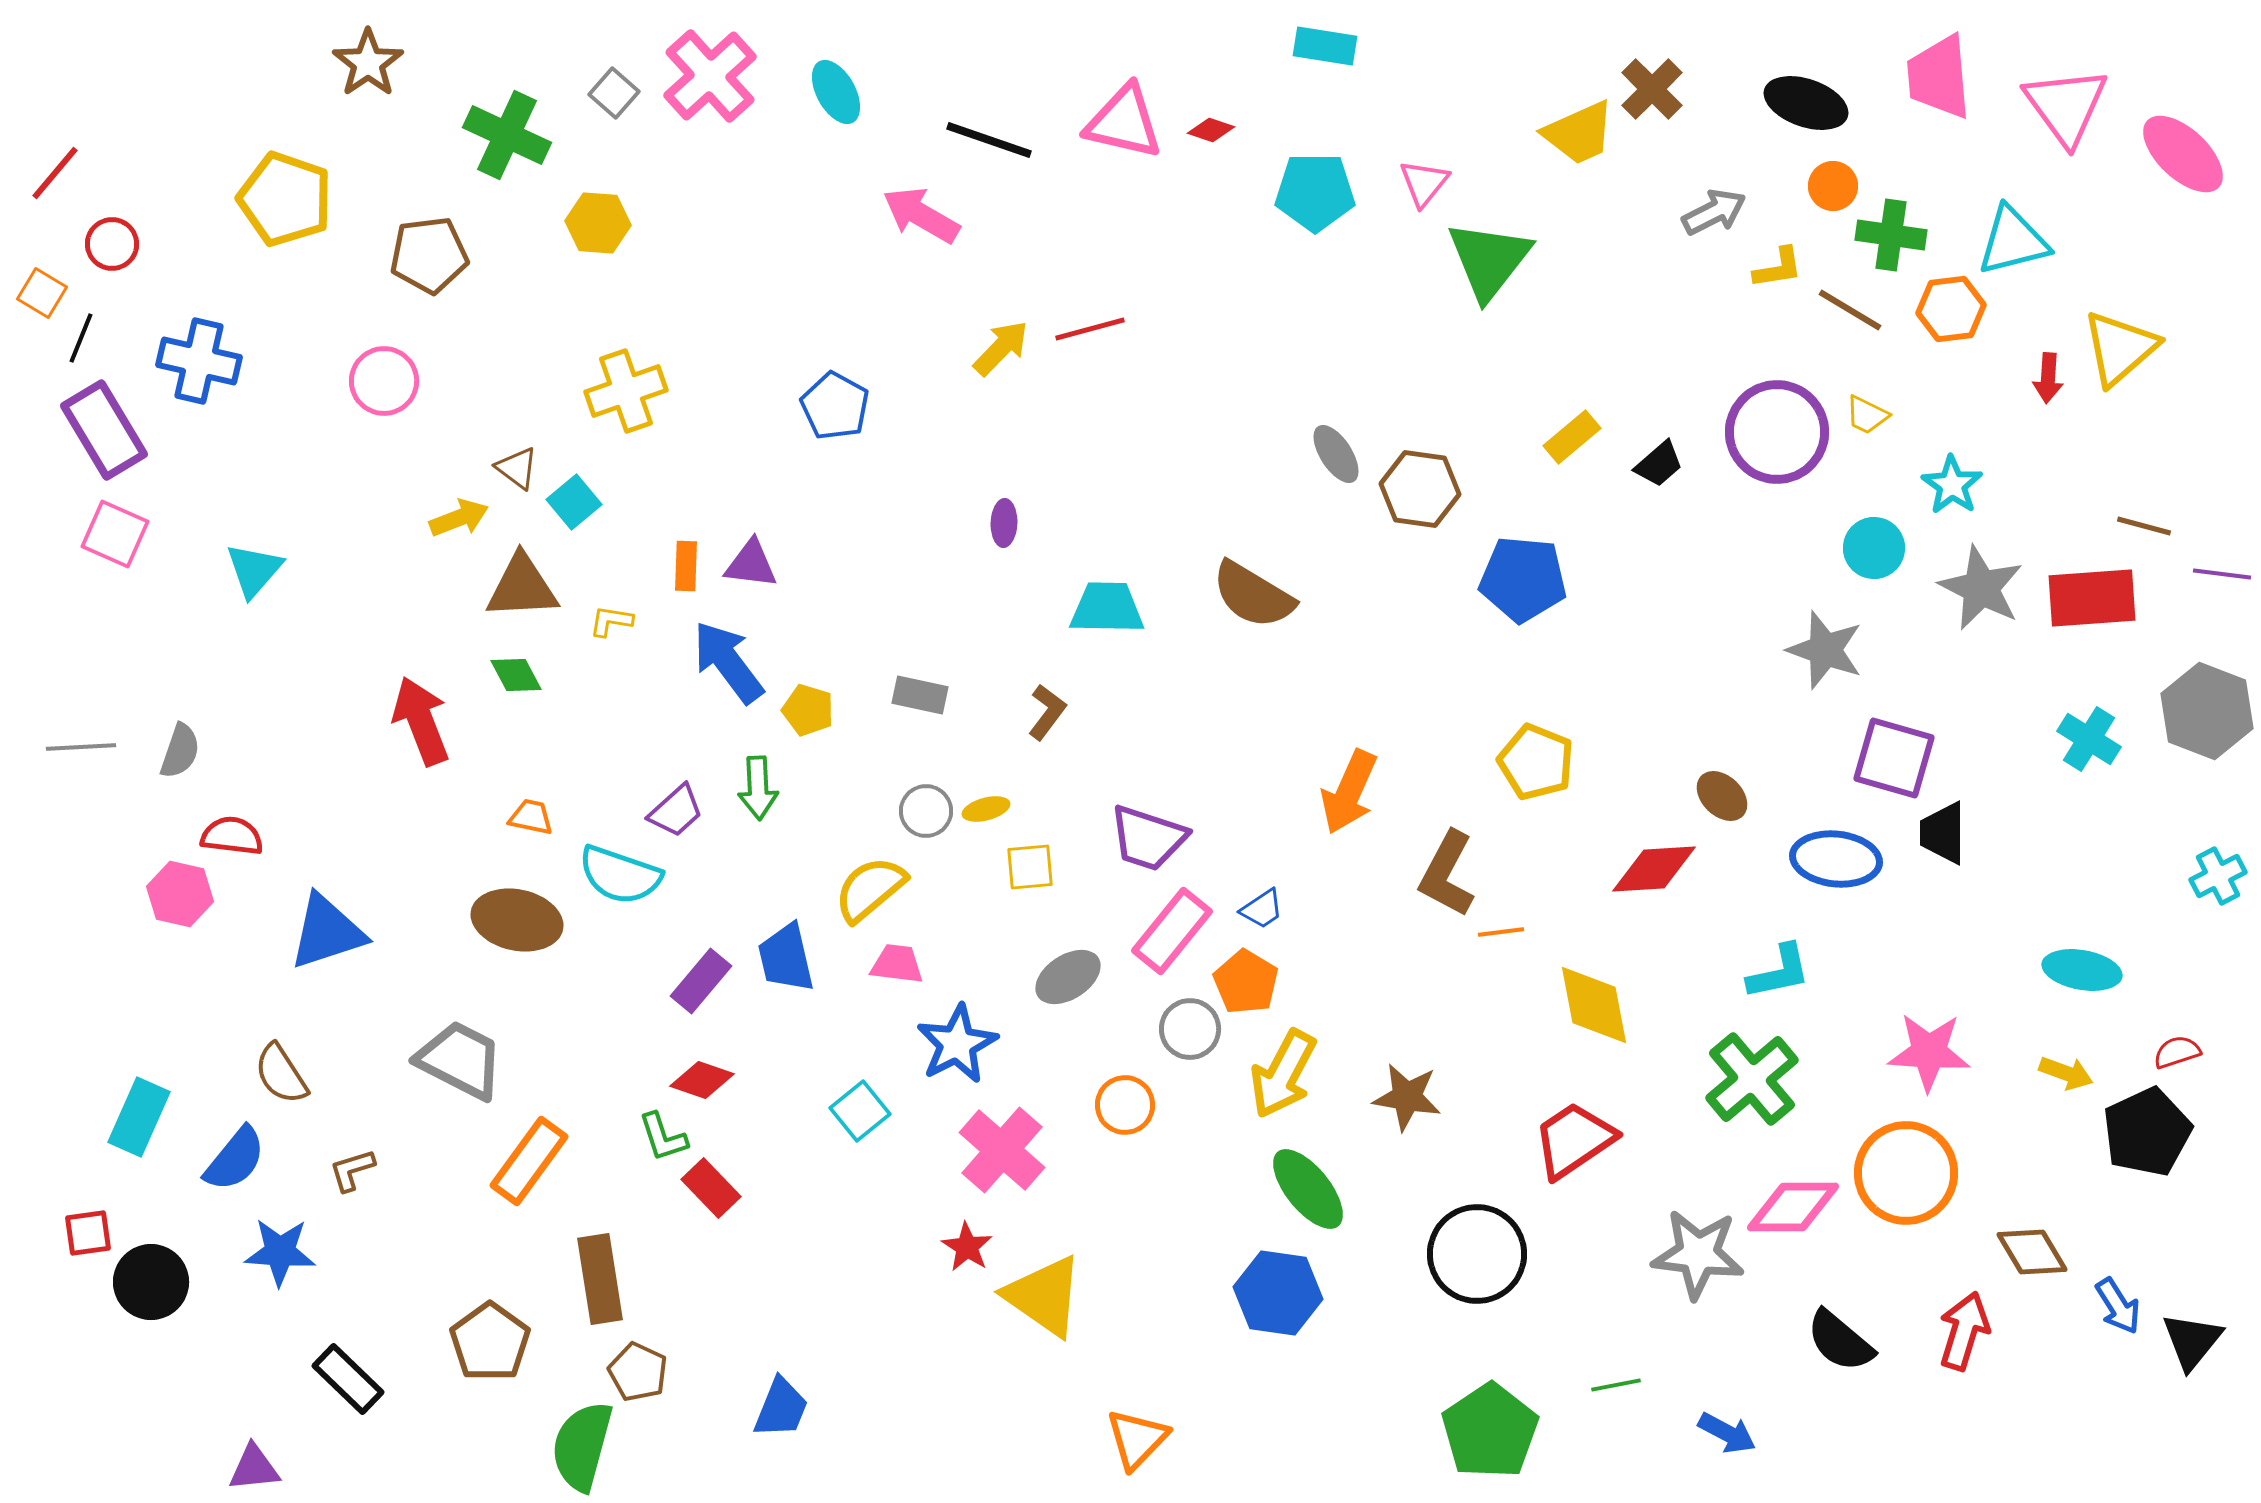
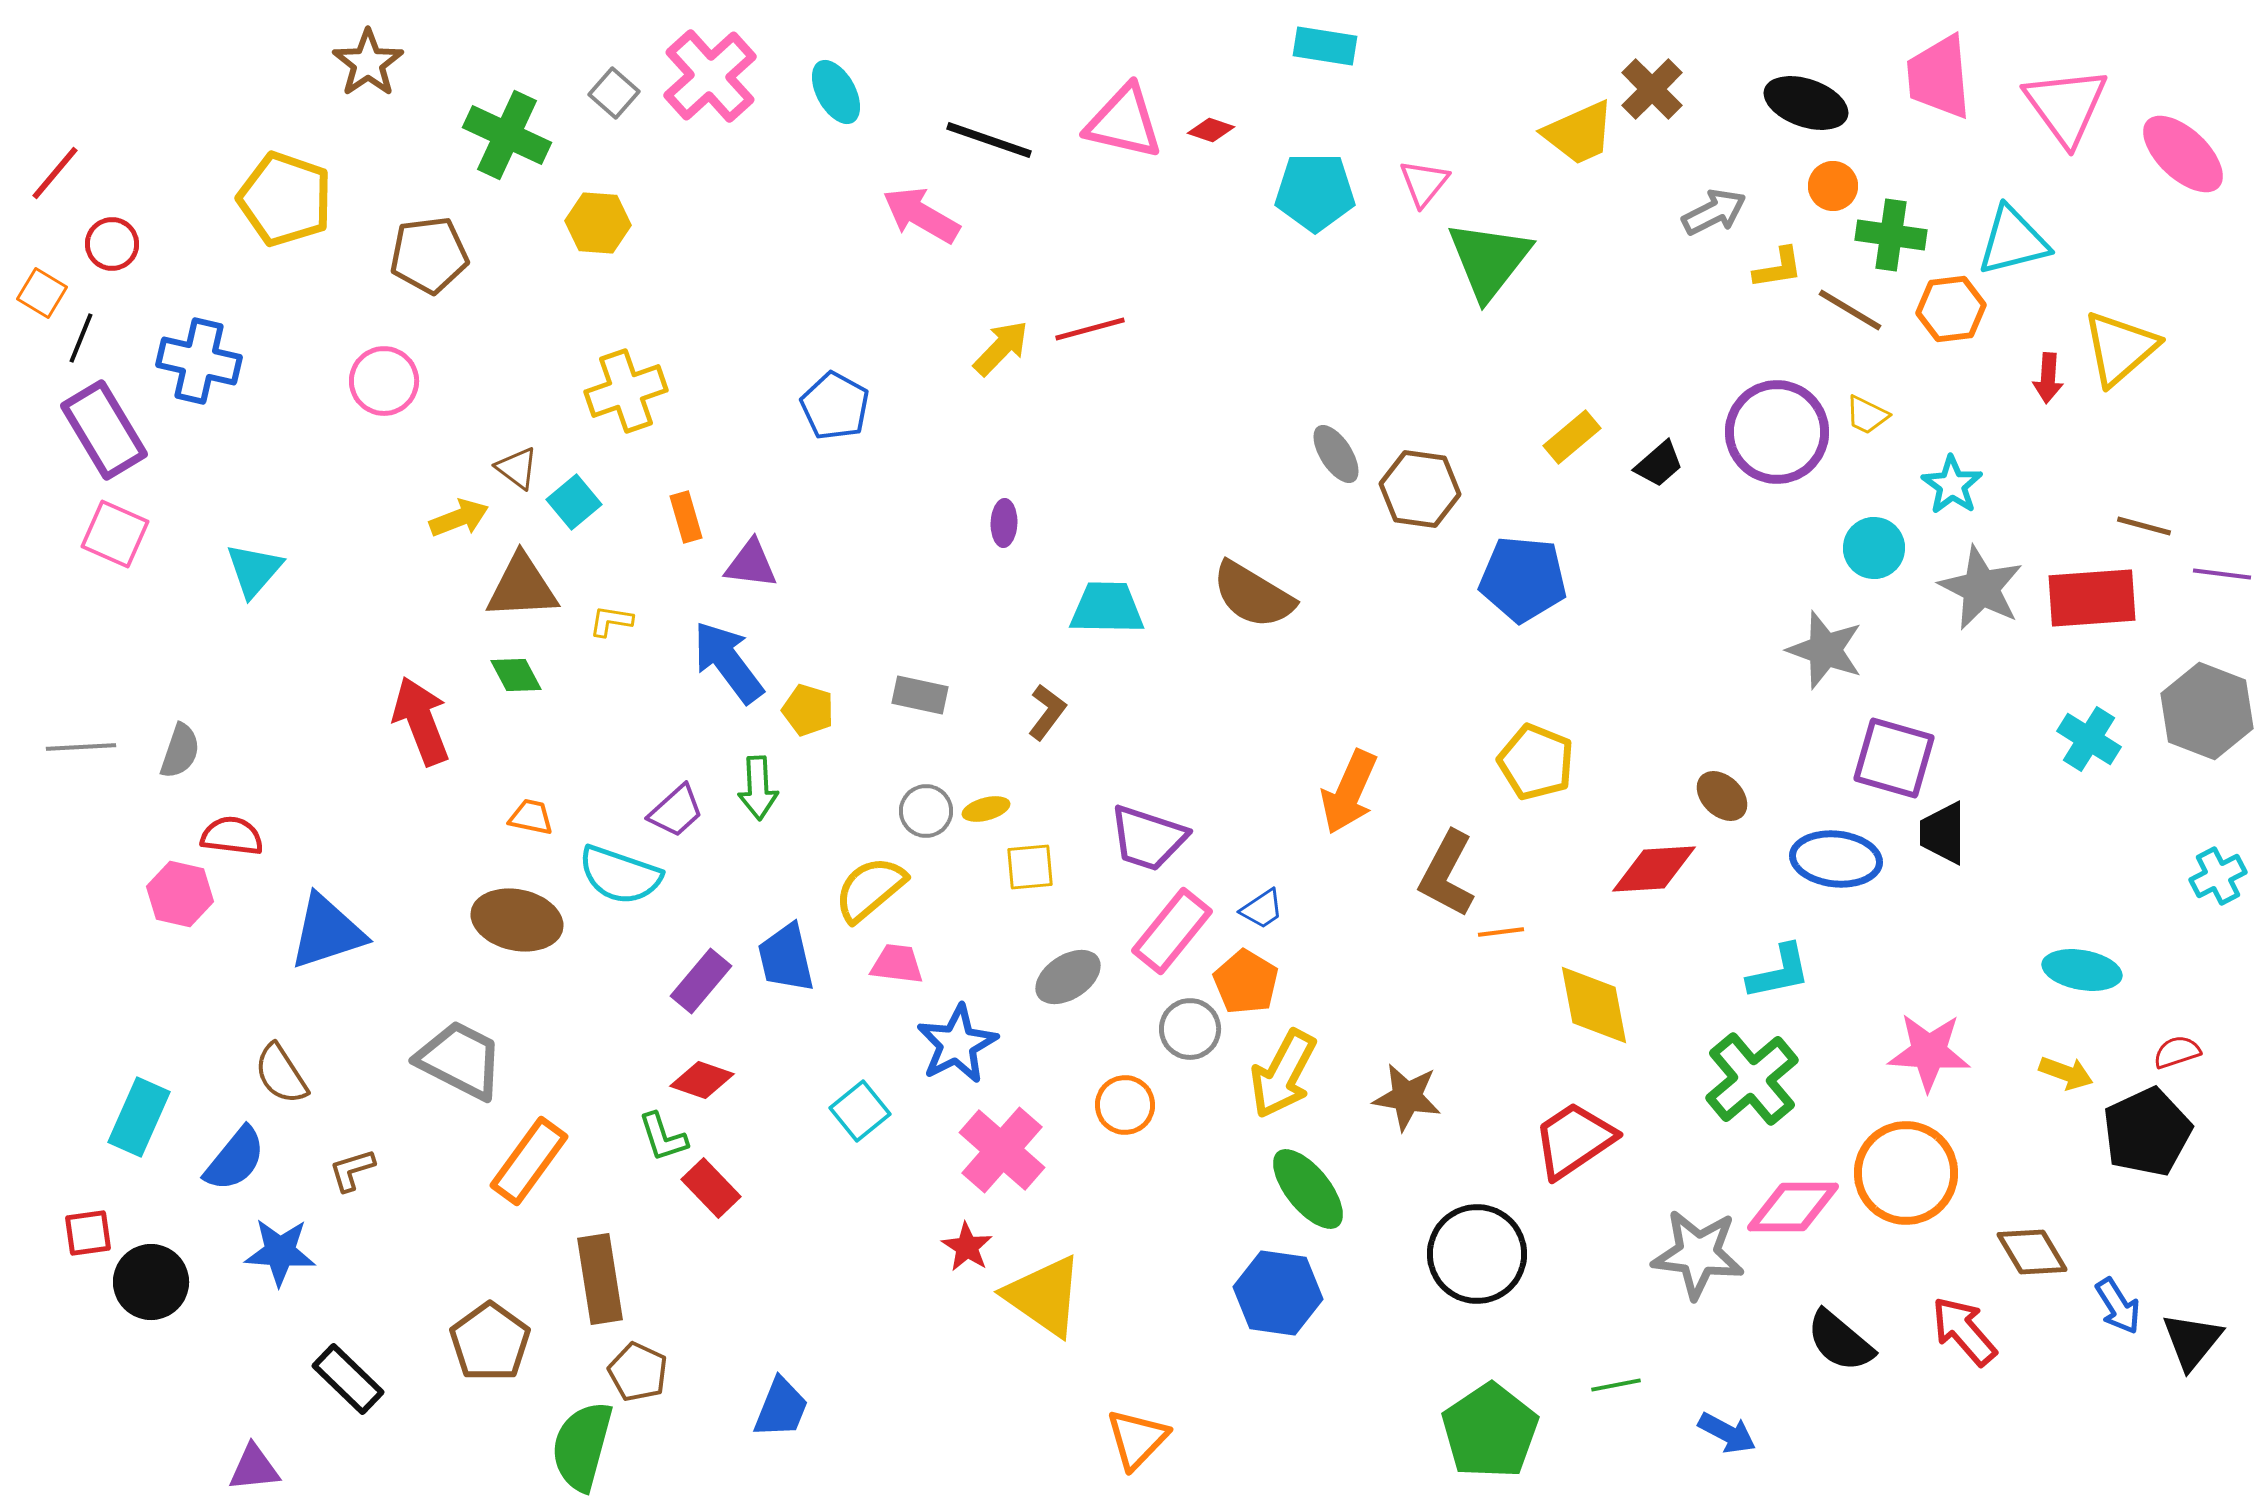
orange rectangle at (686, 566): moved 49 px up; rotated 18 degrees counterclockwise
red arrow at (1964, 1331): rotated 58 degrees counterclockwise
